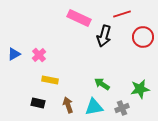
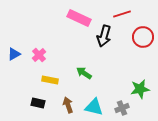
green arrow: moved 18 px left, 11 px up
cyan triangle: rotated 24 degrees clockwise
